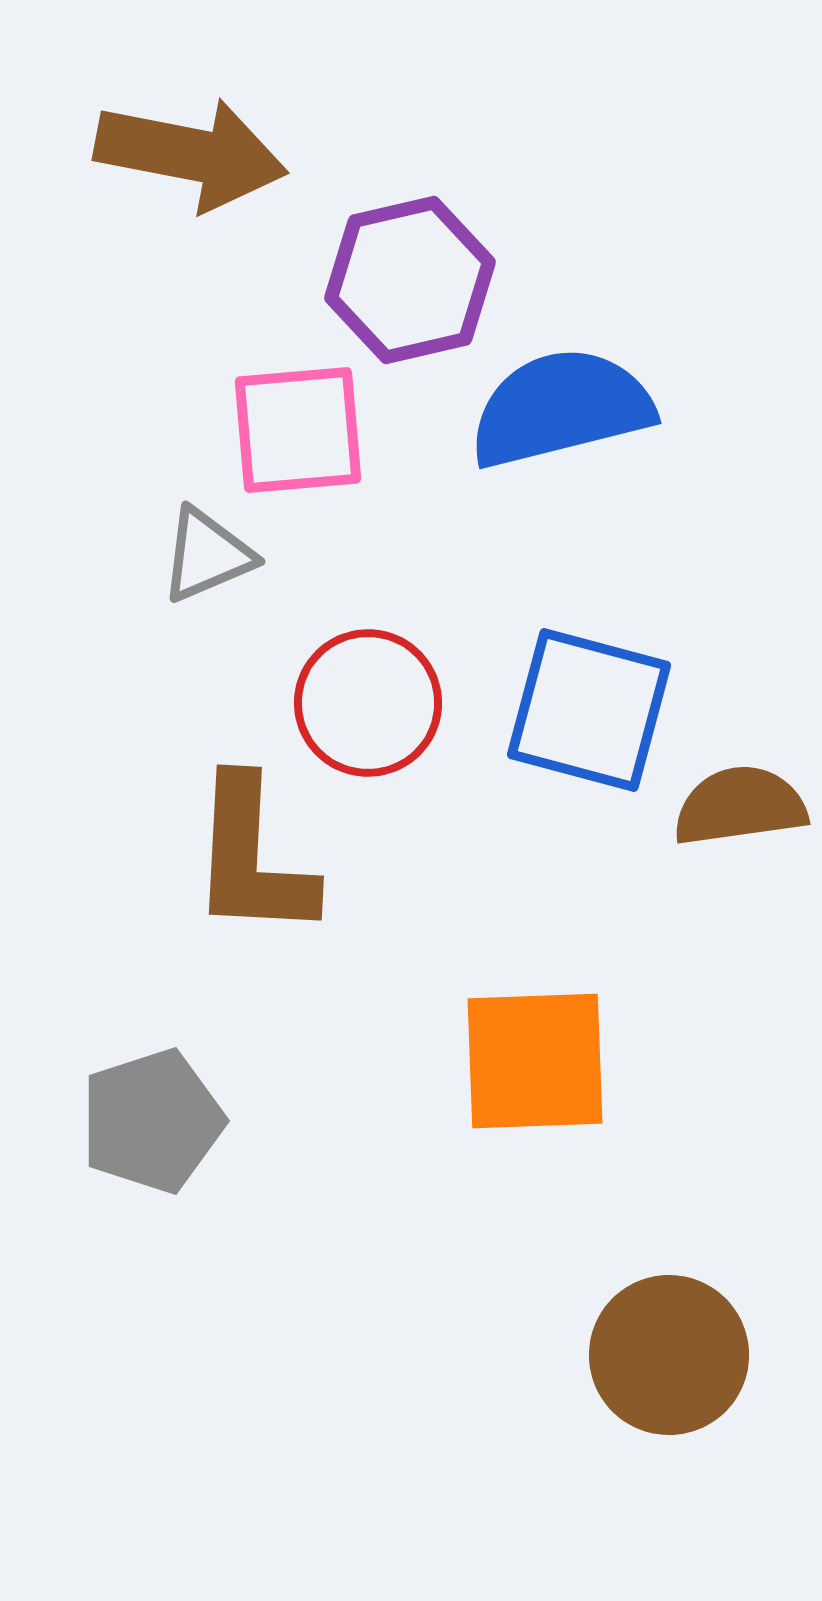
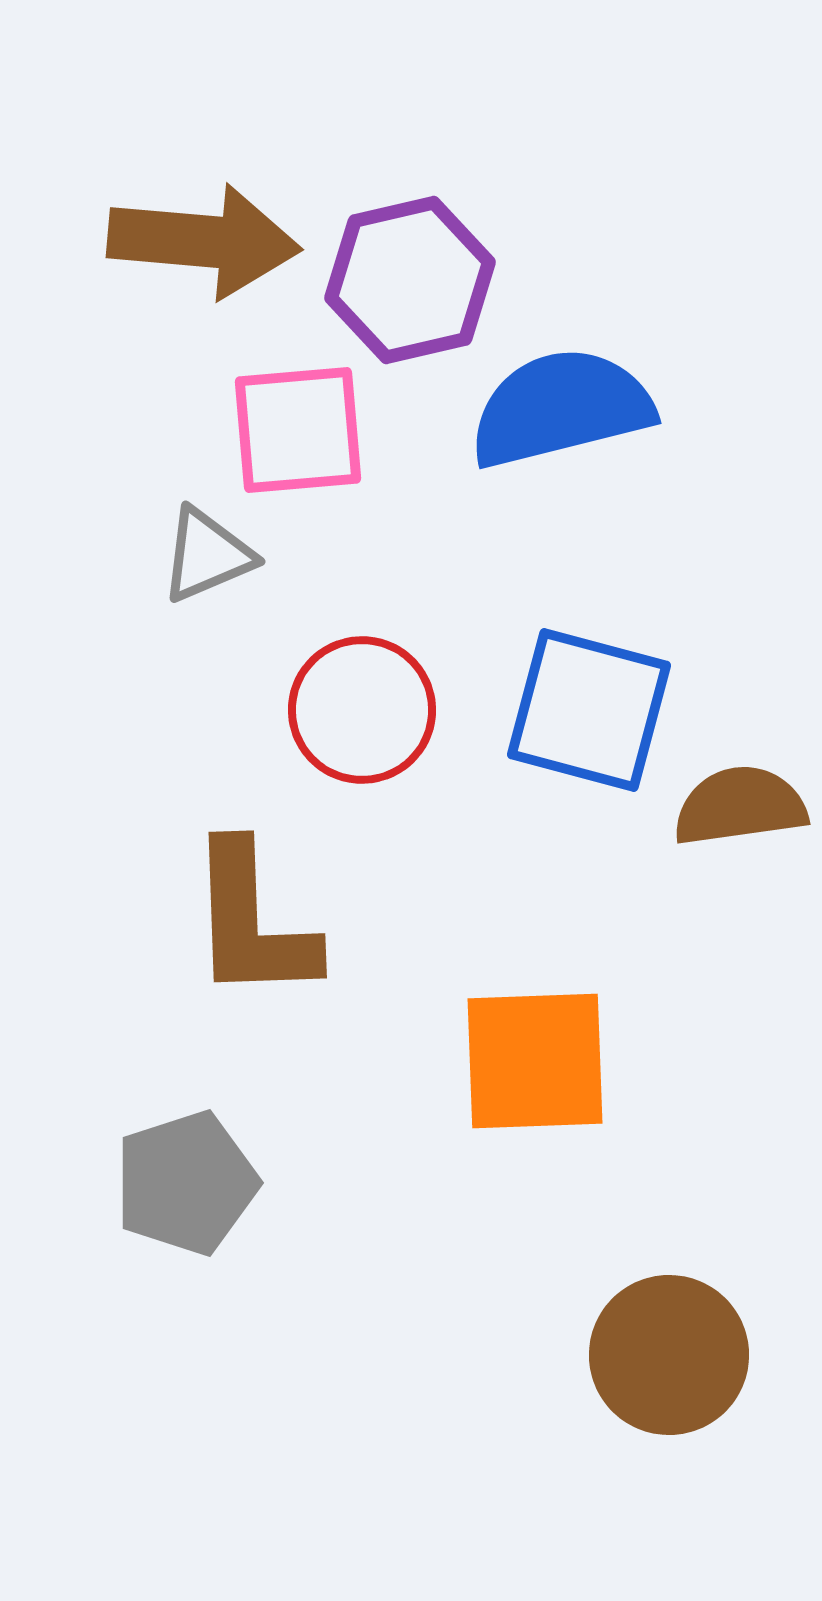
brown arrow: moved 13 px right, 87 px down; rotated 6 degrees counterclockwise
red circle: moved 6 px left, 7 px down
brown L-shape: moved 64 px down; rotated 5 degrees counterclockwise
gray pentagon: moved 34 px right, 62 px down
